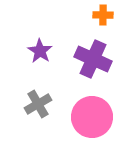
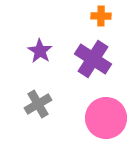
orange cross: moved 2 px left, 1 px down
purple cross: rotated 9 degrees clockwise
pink circle: moved 14 px right, 1 px down
